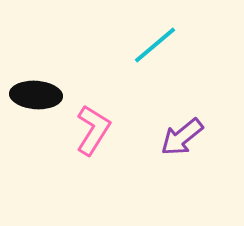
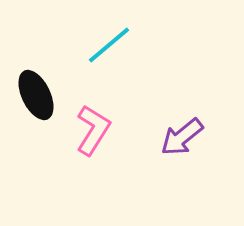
cyan line: moved 46 px left
black ellipse: rotated 60 degrees clockwise
